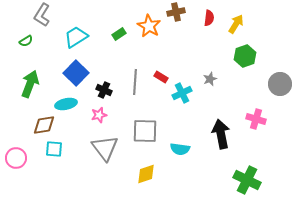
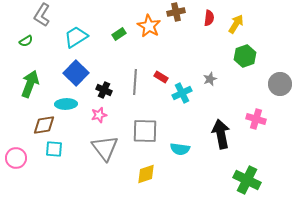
cyan ellipse: rotated 10 degrees clockwise
